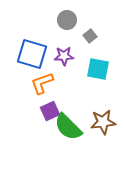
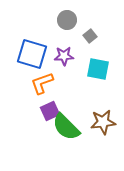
green semicircle: moved 2 px left
